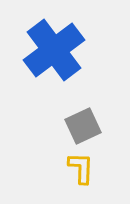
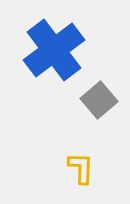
gray square: moved 16 px right, 26 px up; rotated 15 degrees counterclockwise
